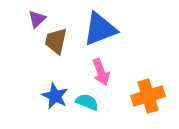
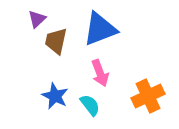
pink arrow: moved 1 px left, 1 px down
orange cross: rotated 8 degrees counterclockwise
cyan semicircle: moved 3 px right, 3 px down; rotated 30 degrees clockwise
